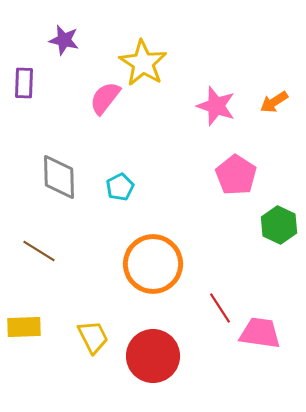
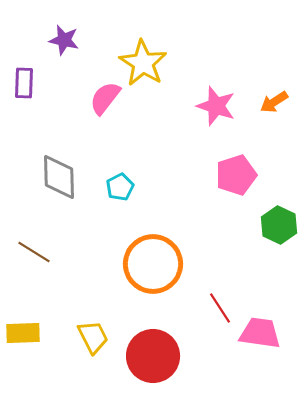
pink pentagon: rotated 21 degrees clockwise
brown line: moved 5 px left, 1 px down
yellow rectangle: moved 1 px left, 6 px down
